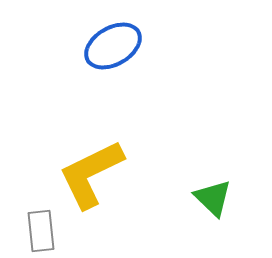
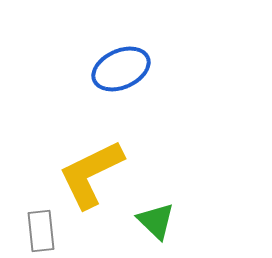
blue ellipse: moved 8 px right, 23 px down; rotated 6 degrees clockwise
green triangle: moved 57 px left, 23 px down
